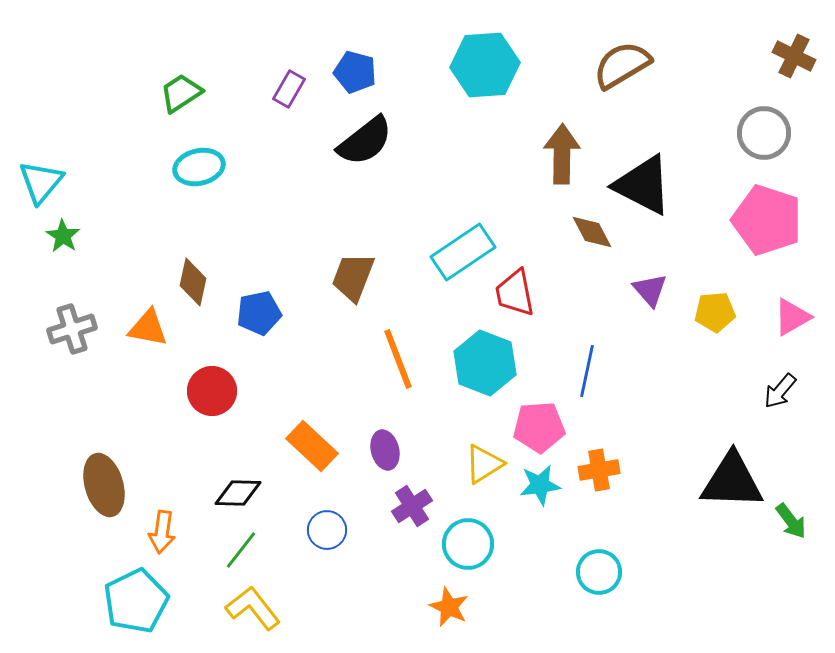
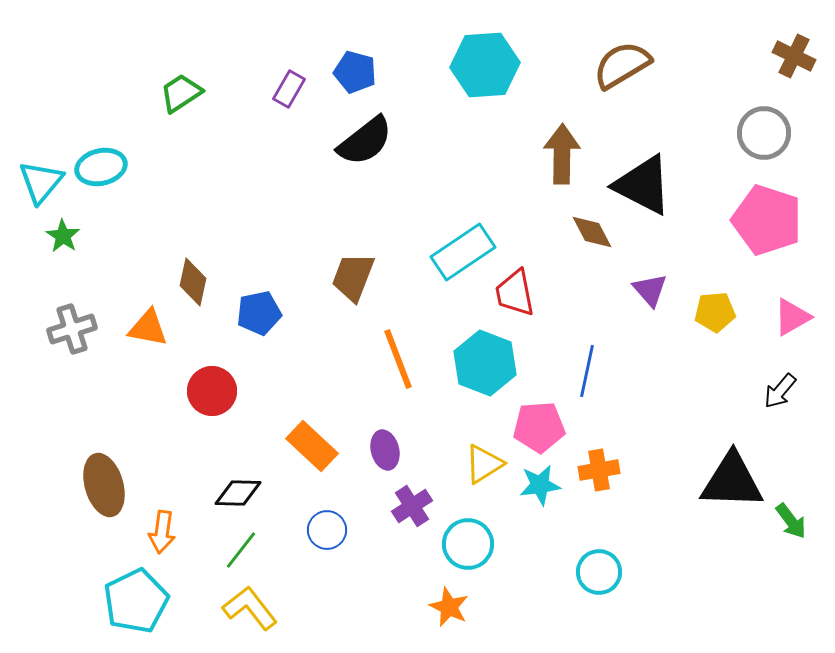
cyan ellipse at (199, 167): moved 98 px left
yellow L-shape at (253, 608): moved 3 px left
